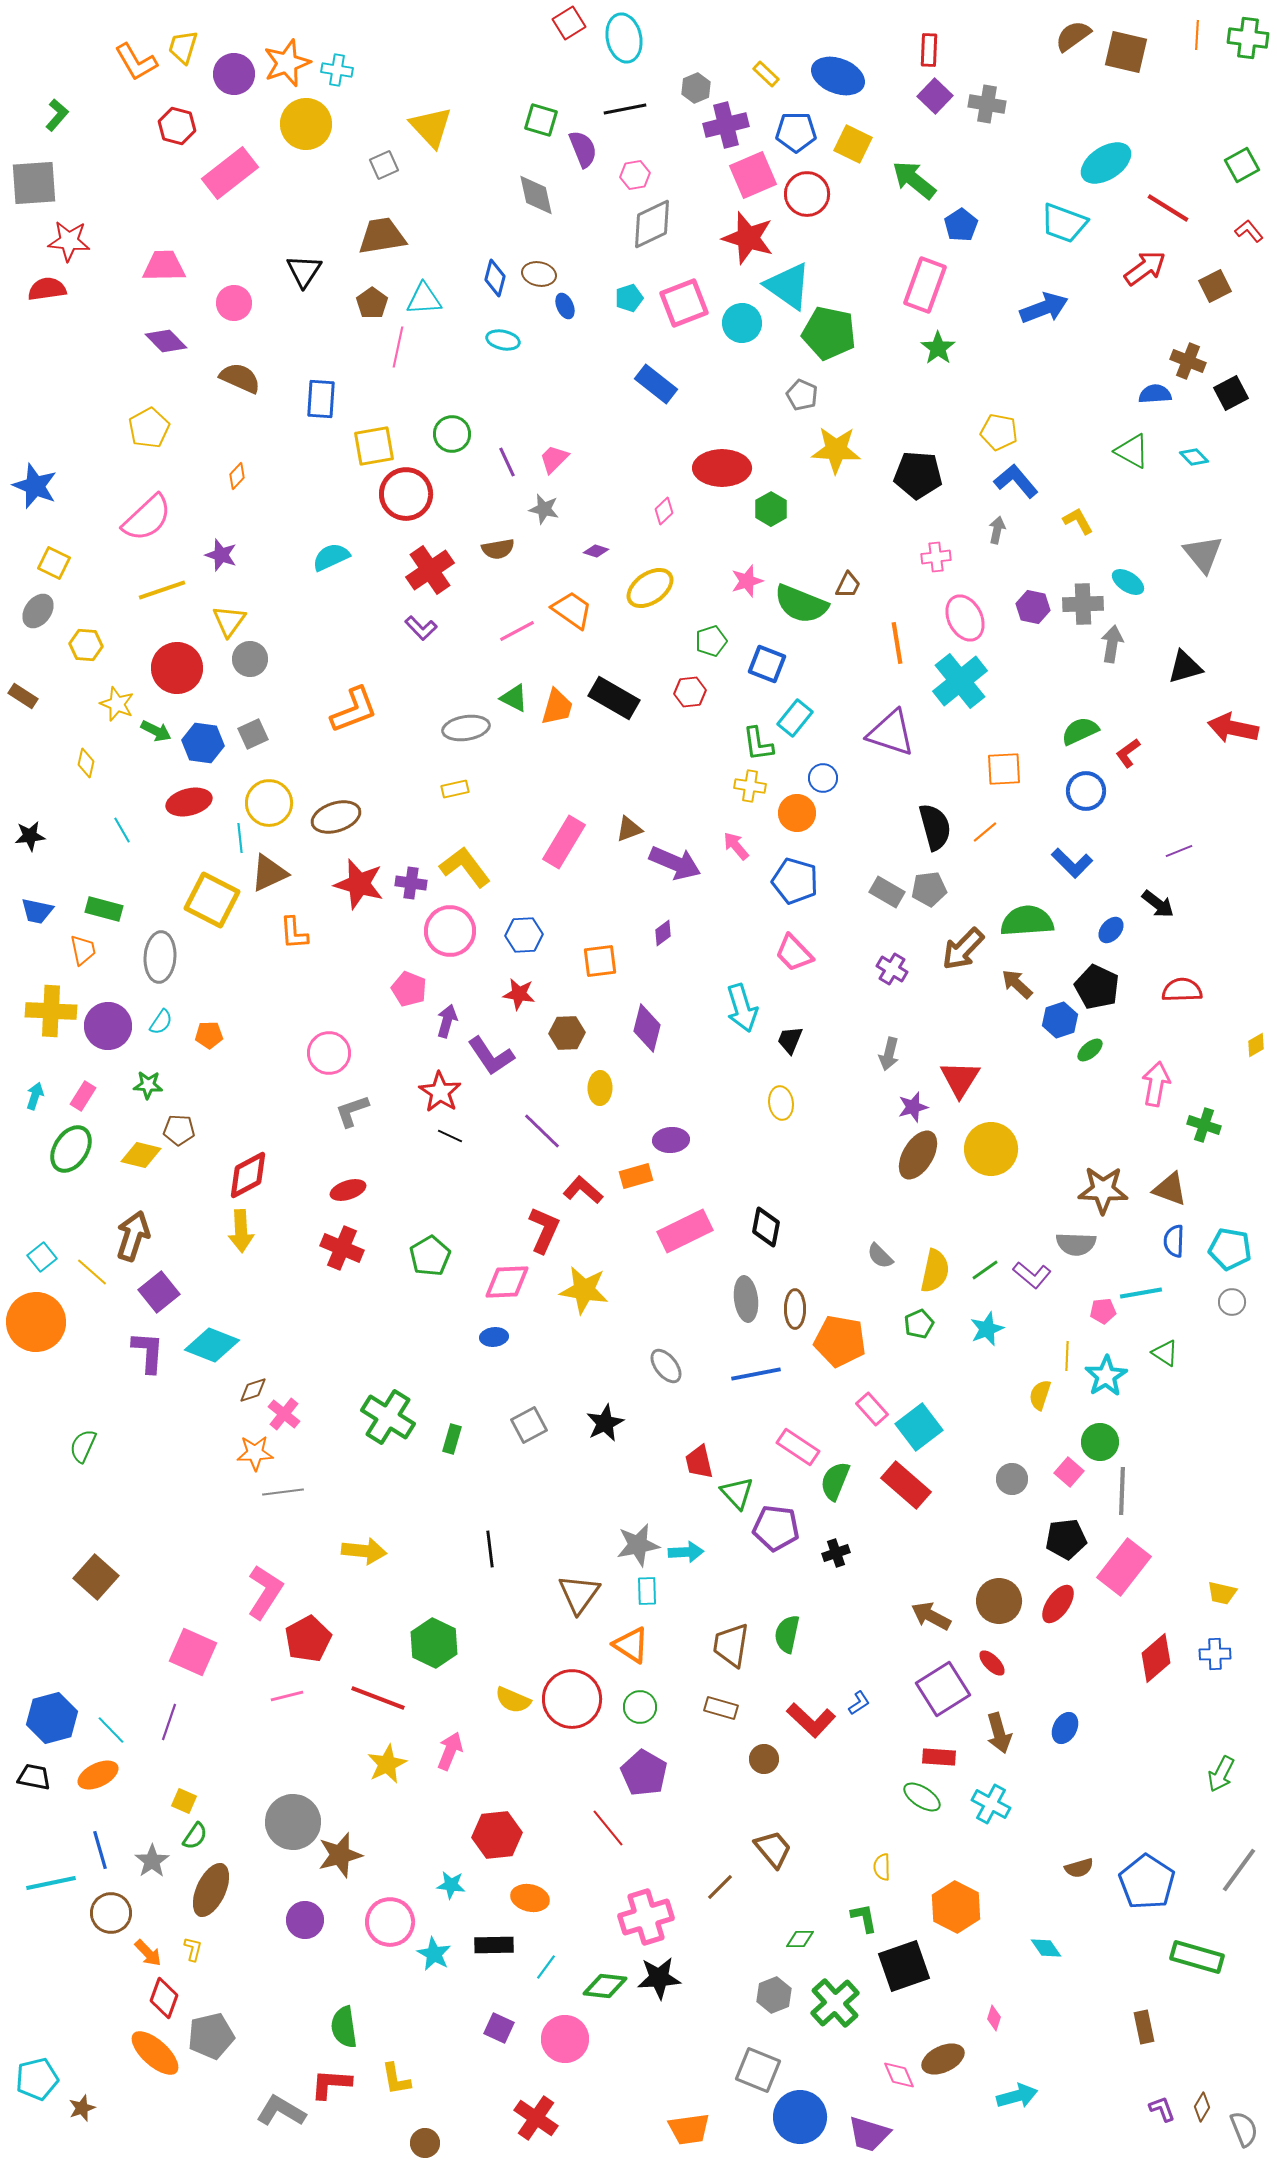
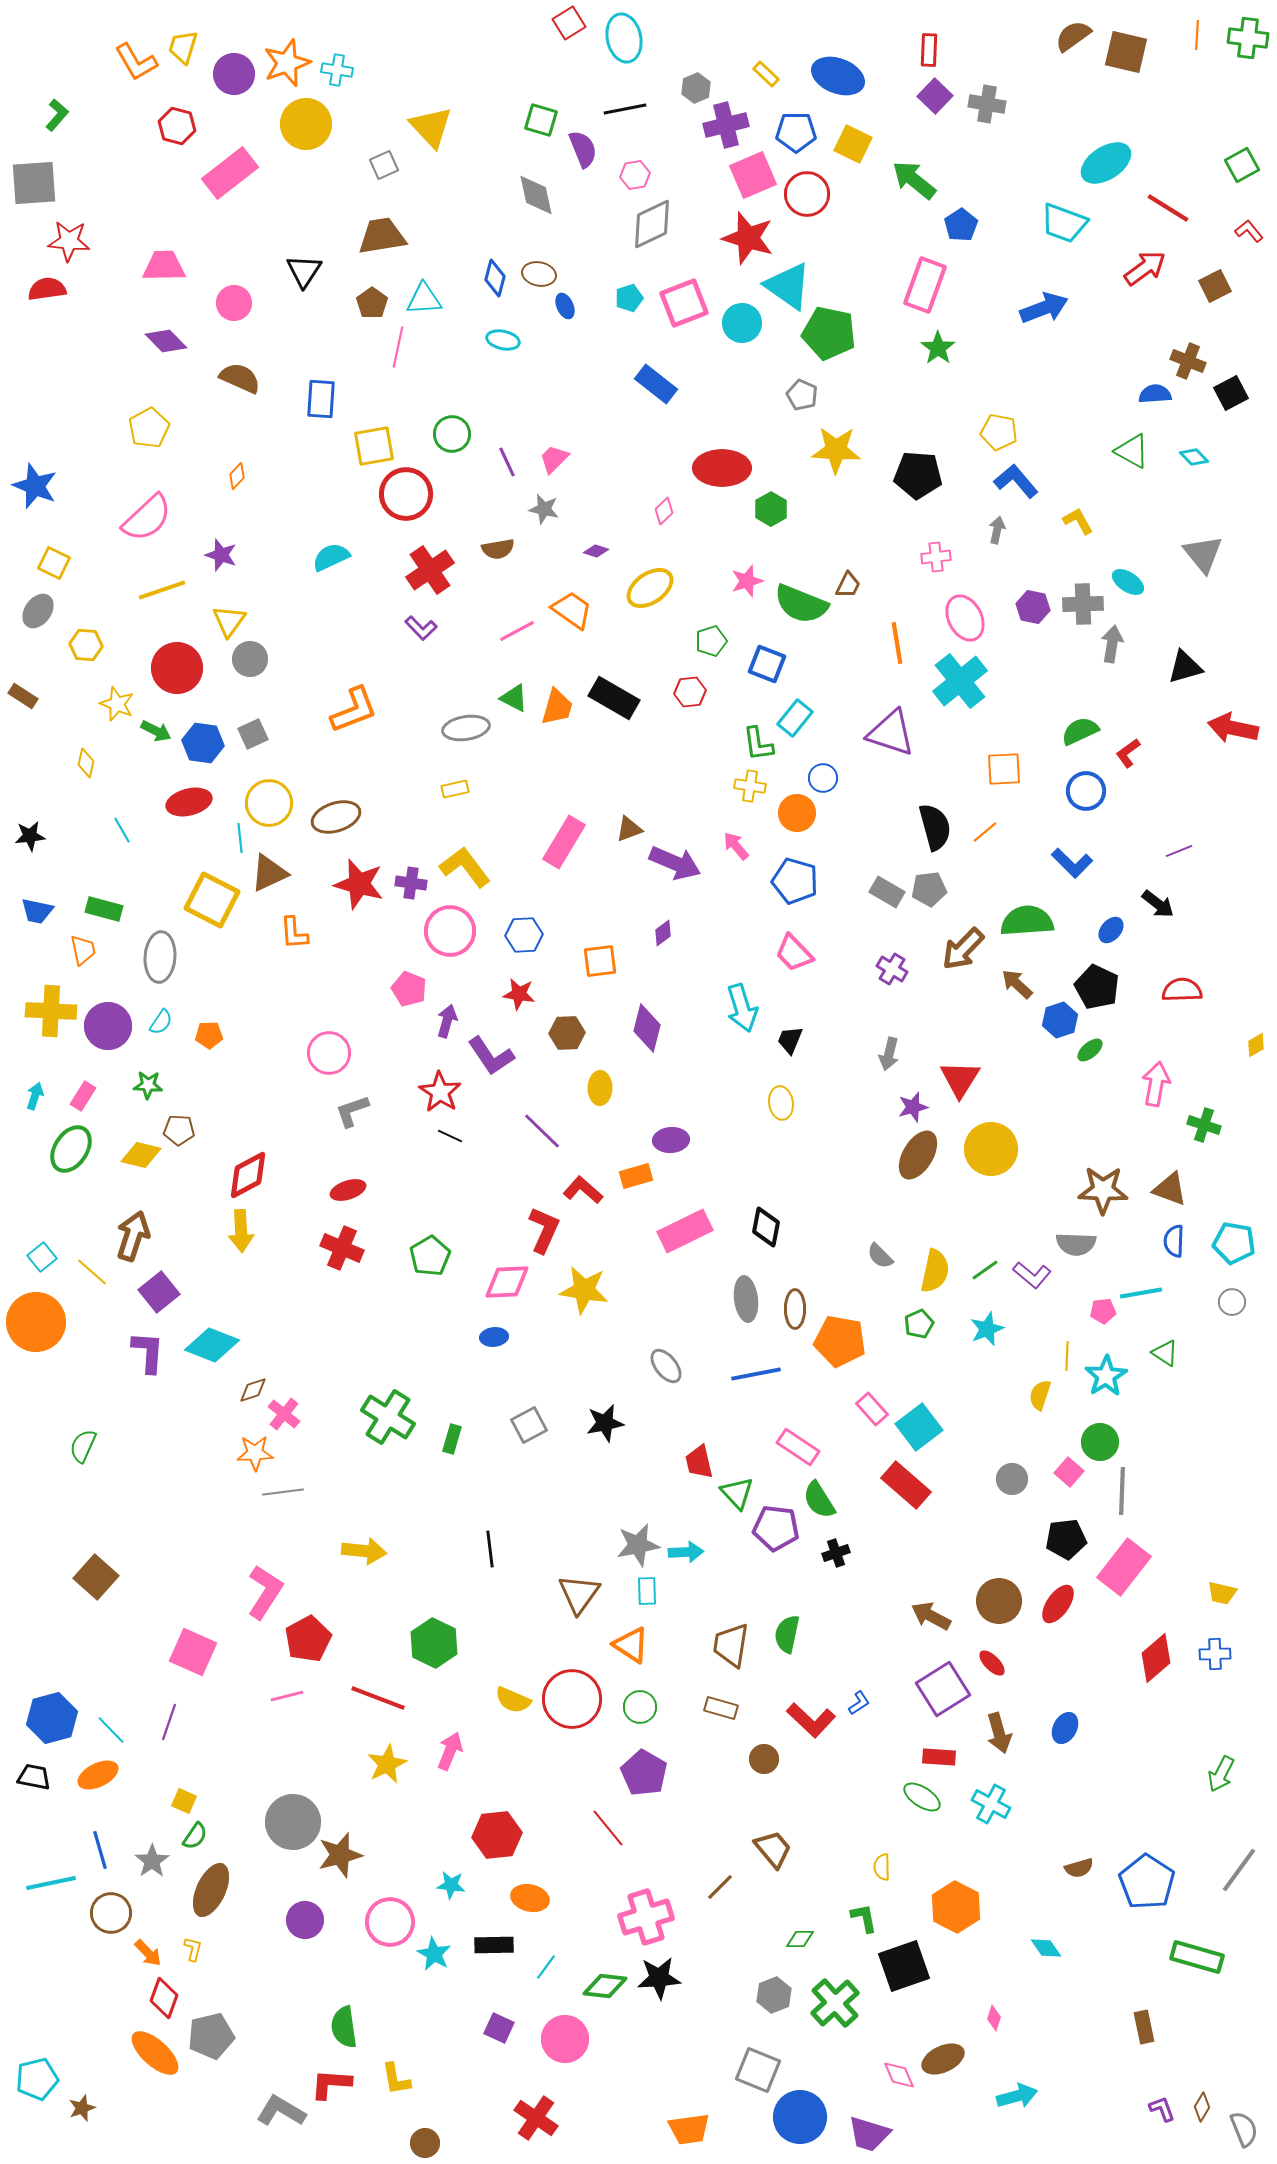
cyan pentagon at (1230, 1249): moved 4 px right, 6 px up
black star at (605, 1423): rotated 15 degrees clockwise
green semicircle at (835, 1481): moved 16 px left, 19 px down; rotated 54 degrees counterclockwise
